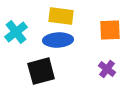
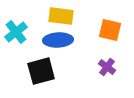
orange square: rotated 15 degrees clockwise
purple cross: moved 2 px up
